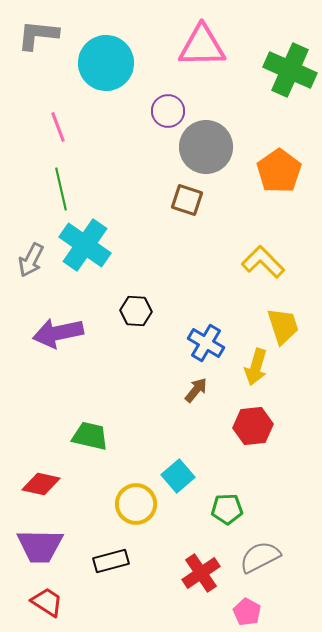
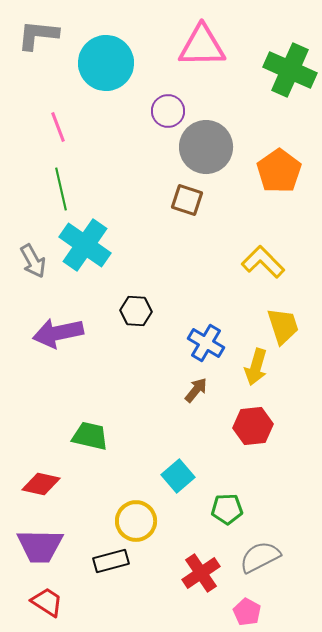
gray arrow: moved 2 px right, 1 px down; rotated 56 degrees counterclockwise
yellow circle: moved 17 px down
